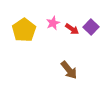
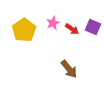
purple square: moved 2 px right; rotated 21 degrees counterclockwise
brown arrow: moved 1 px up
